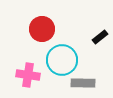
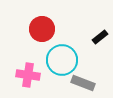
gray rectangle: rotated 20 degrees clockwise
